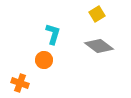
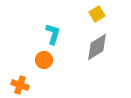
gray diamond: moved 2 px left, 1 px down; rotated 68 degrees counterclockwise
orange cross: moved 2 px down
